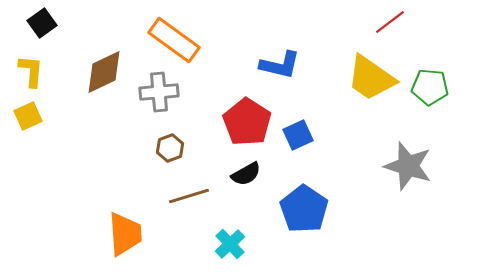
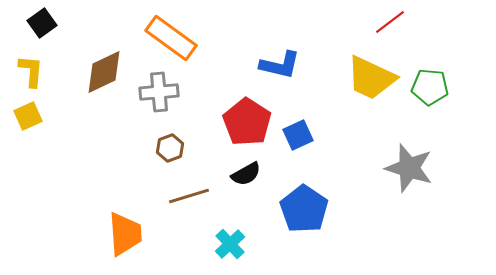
orange rectangle: moved 3 px left, 2 px up
yellow trapezoid: rotated 10 degrees counterclockwise
gray star: moved 1 px right, 2 px down
